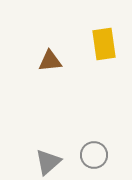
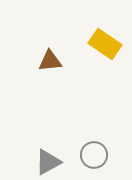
yellow rectangle: moved 1 px right; rotated 48 degrees counterclockwise
gray triangle: rotated 12 degrees clockwise
